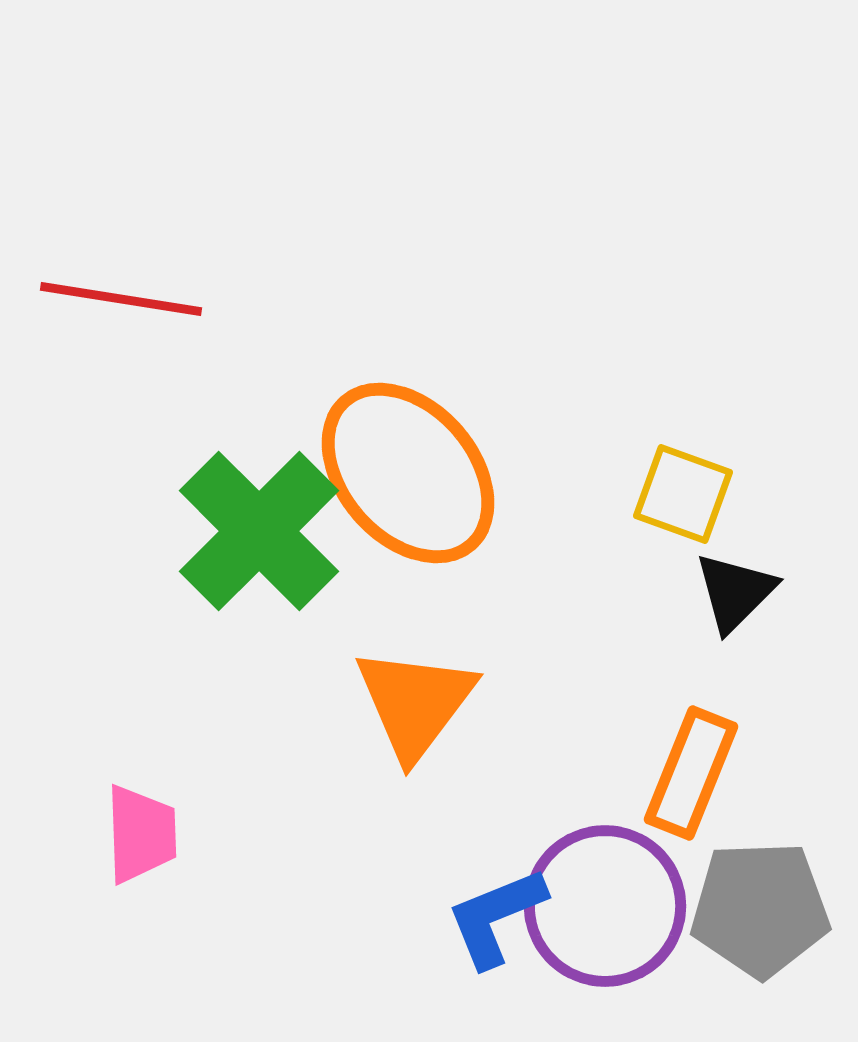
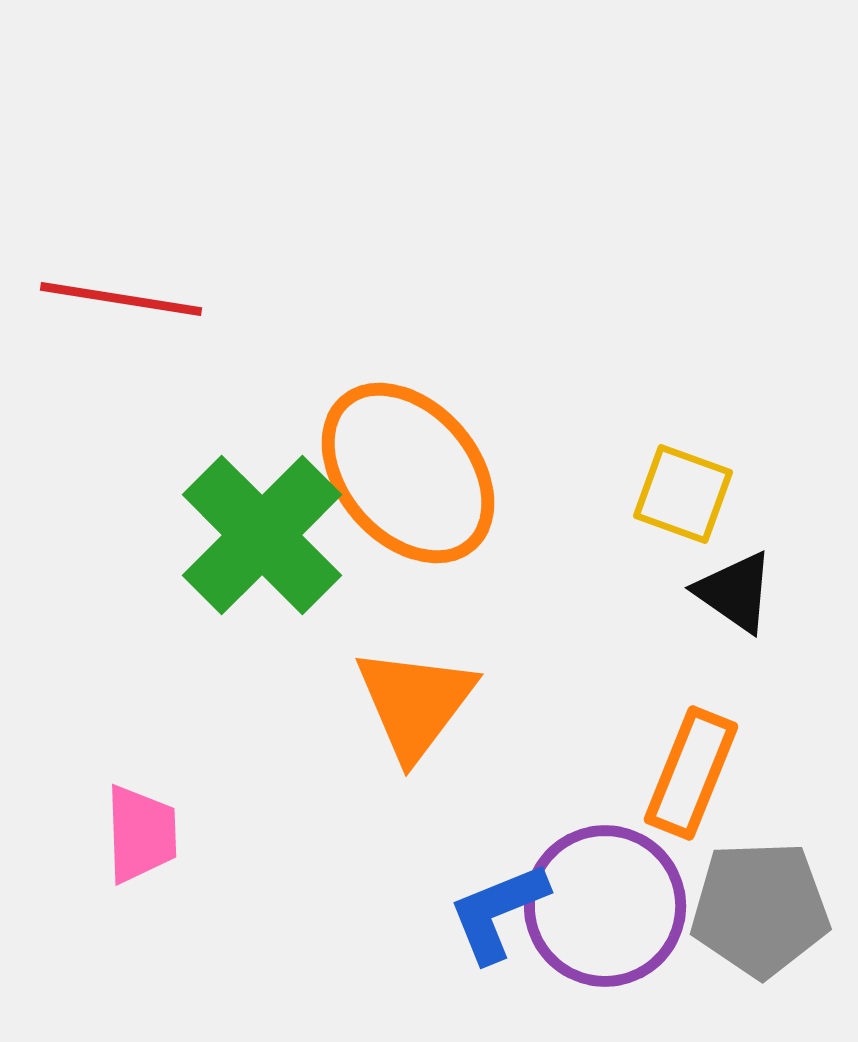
green cross: moved 3 px right, 4 px down
black triangle: rotated 40 degrees counterclockwise
blue L-shape: moved 2 px right, 5 px up
